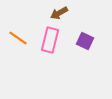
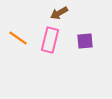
purple square: rotated 30 degrees counterclockwise
